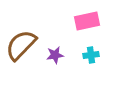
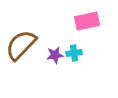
cyan cross: moved 17 px left, 2 px up
